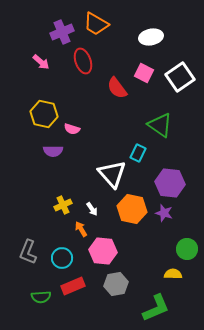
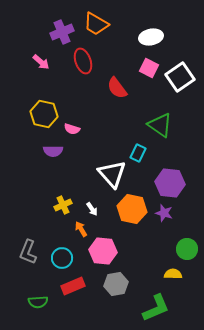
pink square: moved 5 px right, 5 px up
green semicircle: moved 3 px left, 5 px down
